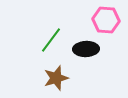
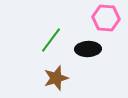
pink hexagon: moved 2 px up
black ellipse: moved 2 px right
